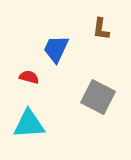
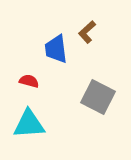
brown L-shape: moved 14 px left, 3 px down; rotated 40 degrees clockwise
blue trapezoid: rotated 32 degrees counterclockwise
red semicircle: moved 4 px down
